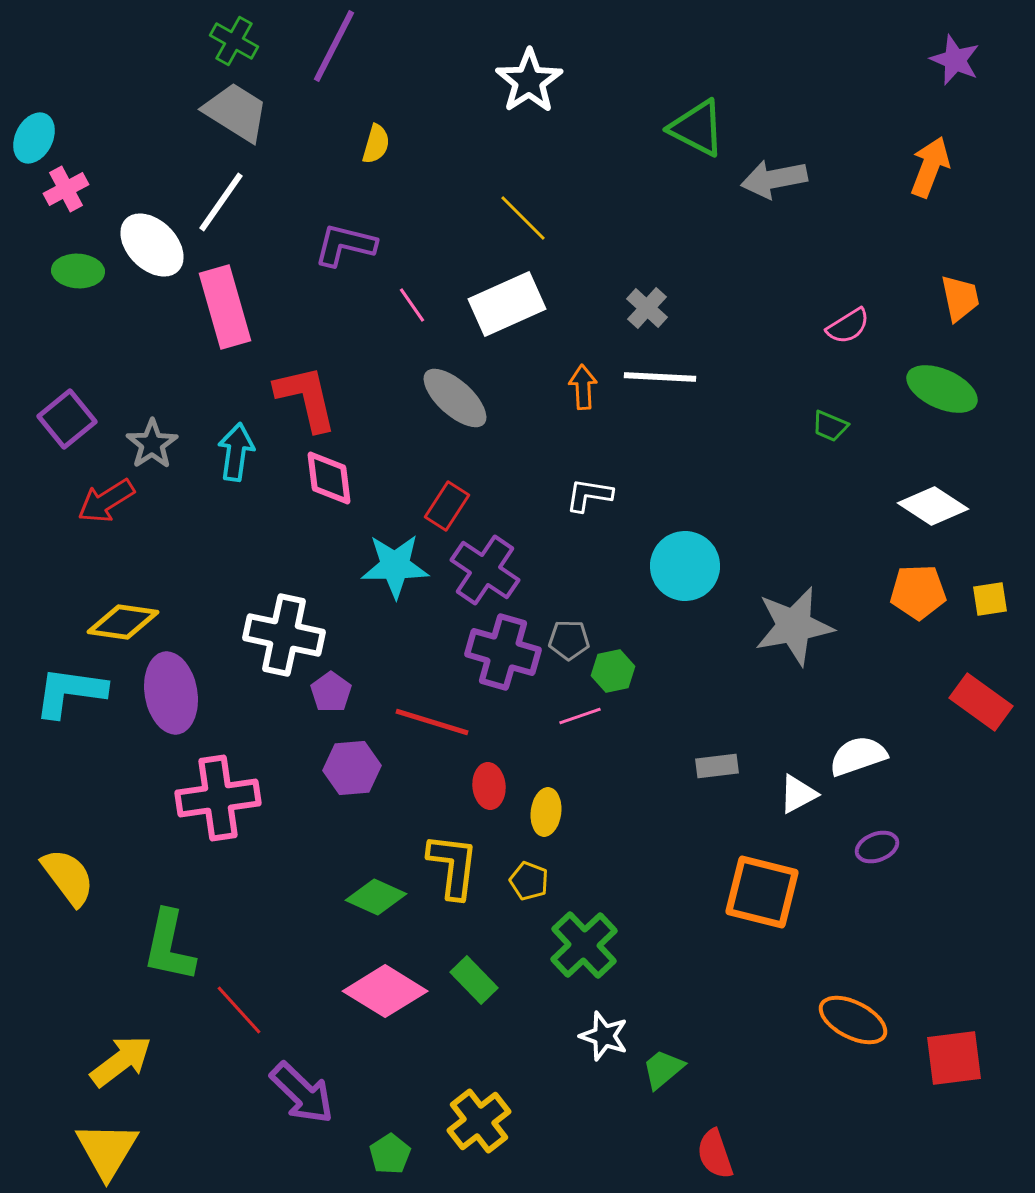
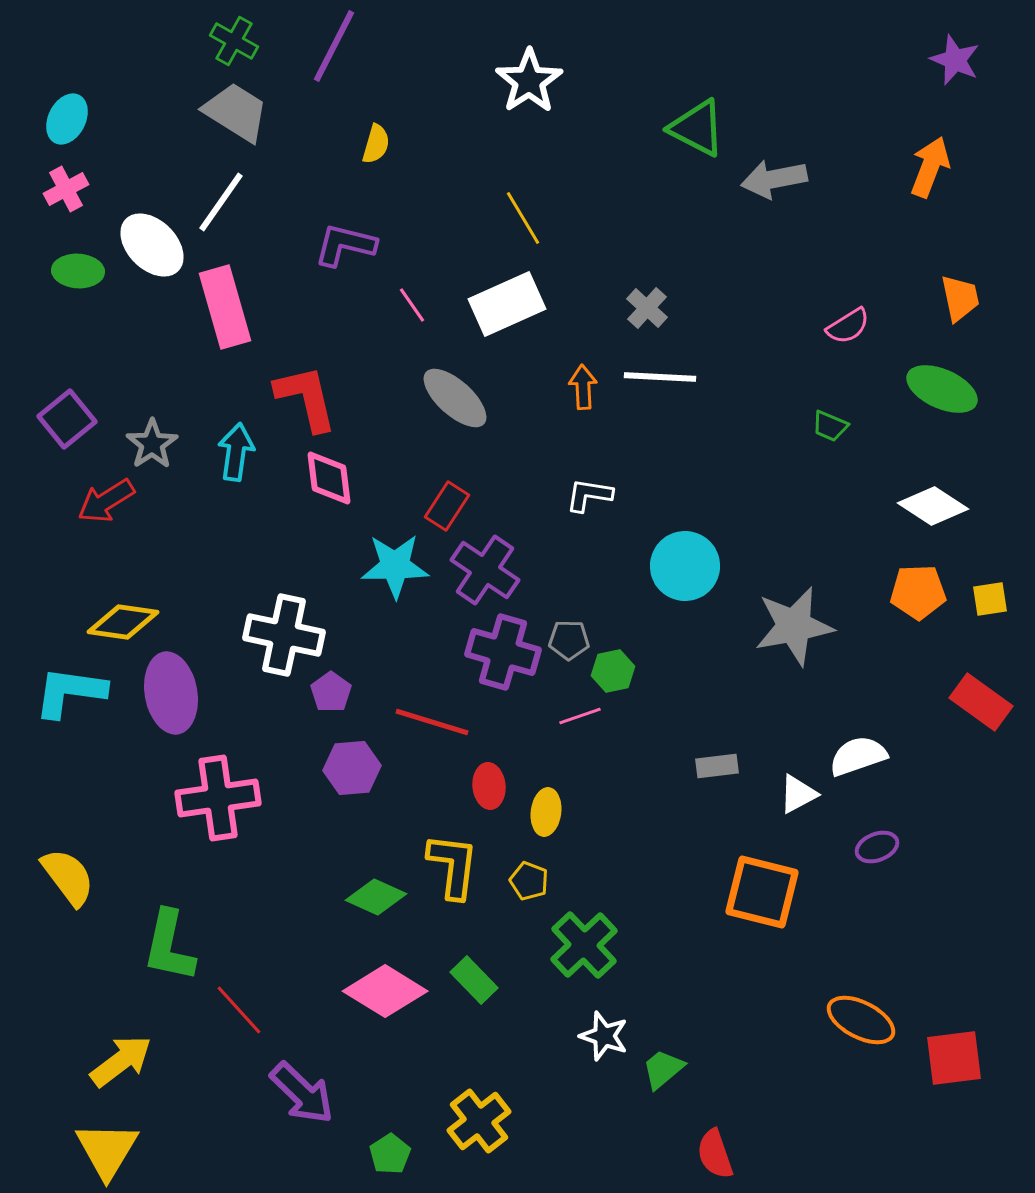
cyan ellipse at (34, 138): moved 33 px right, 19 px up
yellow line at (523, 218): rotated 14 degrees clockwise
orange ellipse at (853, 1020): moved 8 px right
